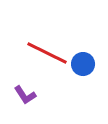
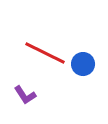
red line: moved 2 px left
